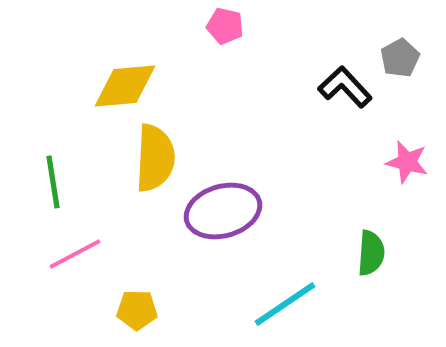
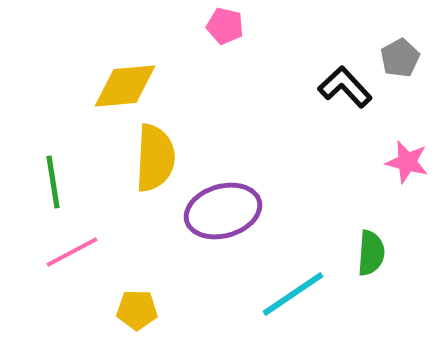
pink line: moved 3 px left, 2 px up
cyan line: moved 8 px right, 10 px up
